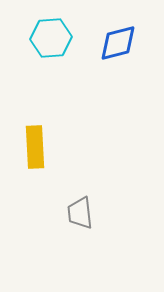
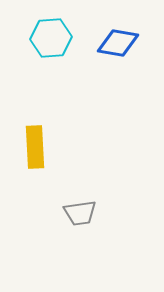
blue diamond: rotated 24 degrees clockwise
gray trapezoid: rotated 92 degrees counterclockwise
